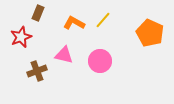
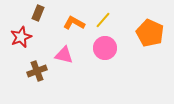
pink circle: moved 5 px right, 13 px up
